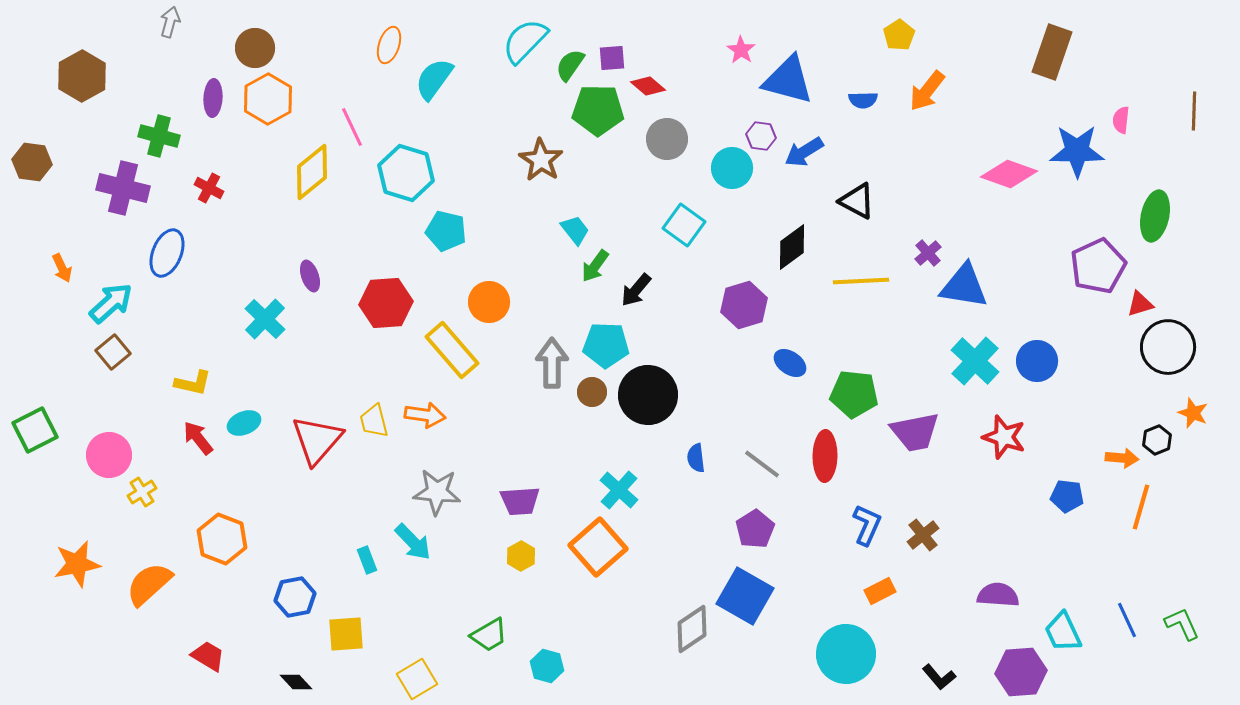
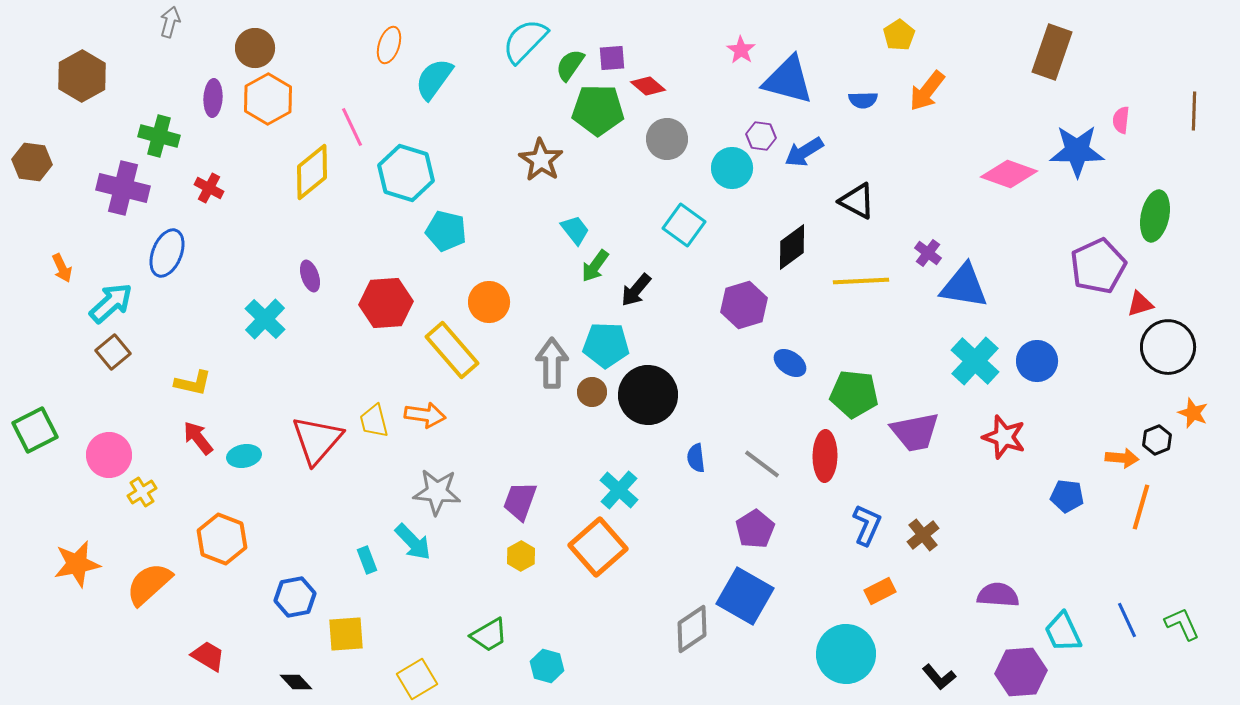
purple cross at (928, 253): rotated 12 degrees counterclockwise
cyan ellipse at (244, 423): moved 33 px down; rotated 12 degrees clockwise
purple trapezoid at (520, 501): rotated 114 degrees clockwise
